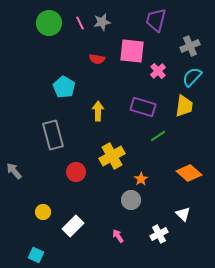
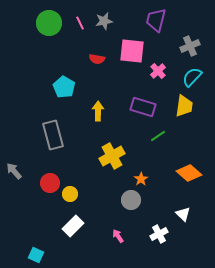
gray star: moved 2 px right, 1 px up
red circle: moved 26 px left, 11 px down
yellow circle: moved 27 px right, 18 px up
